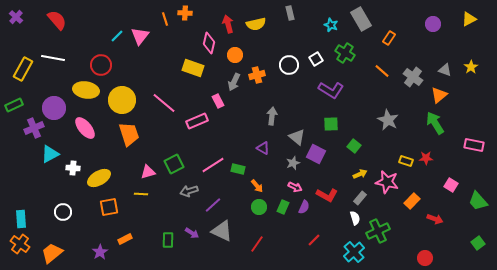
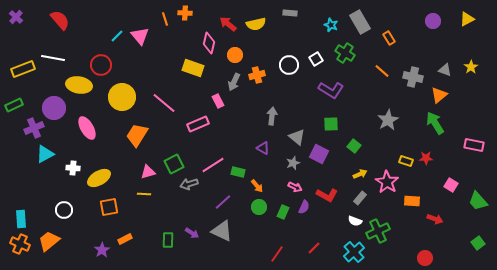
gray rectangle at (290, 13): rotated 72 degrees counterclockwise
gray rectangle at (361, 19): moved 1 px left, 3 px down
yellow triangle at (469, 19): moved 2 px left
red semicircle at (57, 20): moved 3 px right
red arrow at (228, 24): rotated 36 degrees counterclockwise
purple circle at (433, 24): moved 3 px up
pink triangle at (140, 36): rotated 18 degrees counterclockwise
orange rectangle at (389, 38): rotated 64 degrees counterclockwise
yellow rectangle at (23, 69): rotated 40 degrees clockwise
gray cross at (413, 77): rotated 24 degrees counterclockwise
yellow ellipse at (86, 90): moved 7 px left, 5 px up
yellow circle at (122, 100): moved 3 px up
gray star at (388, 120): rotated 15 degrees clockwise
pink rectangle at (197, 121): moved 1 px right, 3 px down
pink ellipse at (85, 128): moved 2 px right; rotated 10 degrees clockwise
orange trapezoid at (129, 134): moved 8 px right, 1 px down; rotated 130 degrees counterclockwise
cyan triangle at (50, 154): moved 5 px left
purple square at (316, 154): moved 3 px right
green rectangle at (238, 169): moved 3 px down
pink star at (387, 182): rotated 20 degrees clockwise
gray arrow at (189, 191): moved 7 px up
yellow line at (141, 194): moved 3 px right
orange rectangle at (412, 201): rotated 49 degrees clockwise
purple line at (213, 205): moved 10 px right, 3 px up
green rectangle at (283, 207): moved 5 px down
white circle at (63, 212): moved 1 px right, 2 px up
white semicircle at (355, 218): moved 3 px down; rotated 128 degrees clockwise
red line at (314, 240): moved 8 px down
orange cross at (20, 244): rotated 12 degrees counterclockwise
red line at (257, 244): moved 20 px right, 10 px down
purple star at (100, 252): moved 2 px right, 2 px up
orange trapezoid at (52, 253): moved 3 px left, 12 px up
